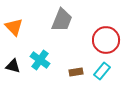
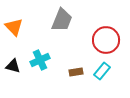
cyan cross: rotated 30 degrees clockwise
